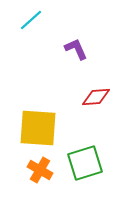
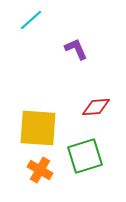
red diamond: moved 10 px down
green square: moved 7 px up
